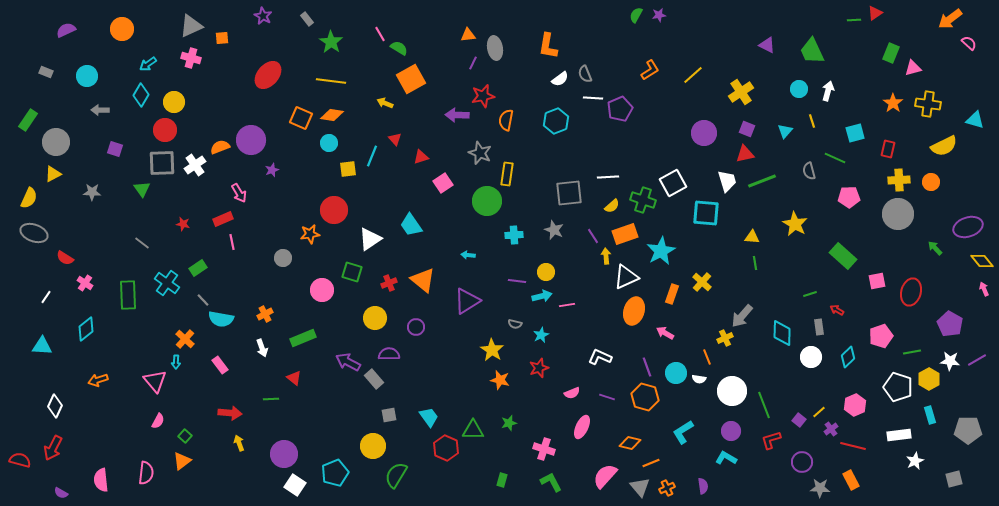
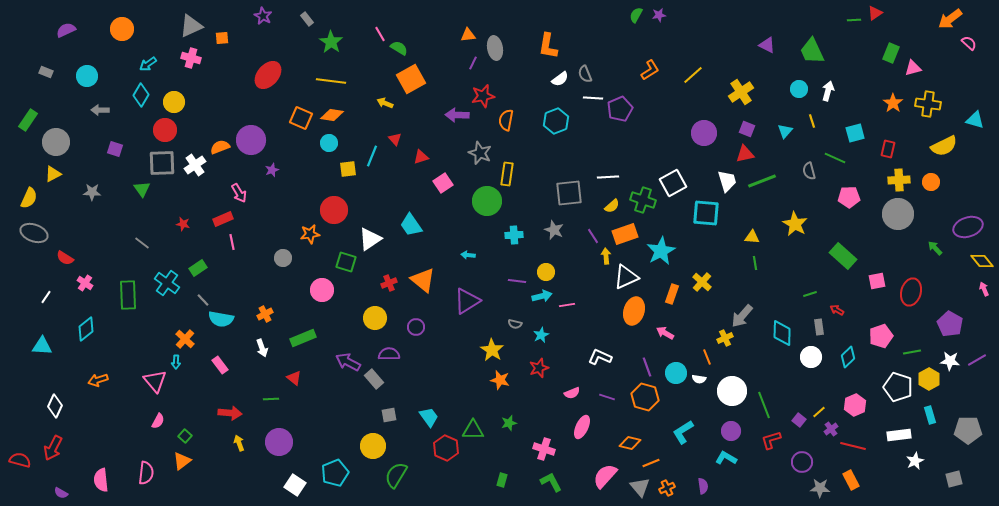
green square at (352, 272): moved 6 px left, 10 px up
purple circle at (284, 454): moved 5 px left, 12 px up
